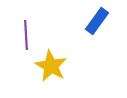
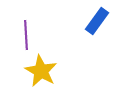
yellow star: moved 10 px left, 5 px down
